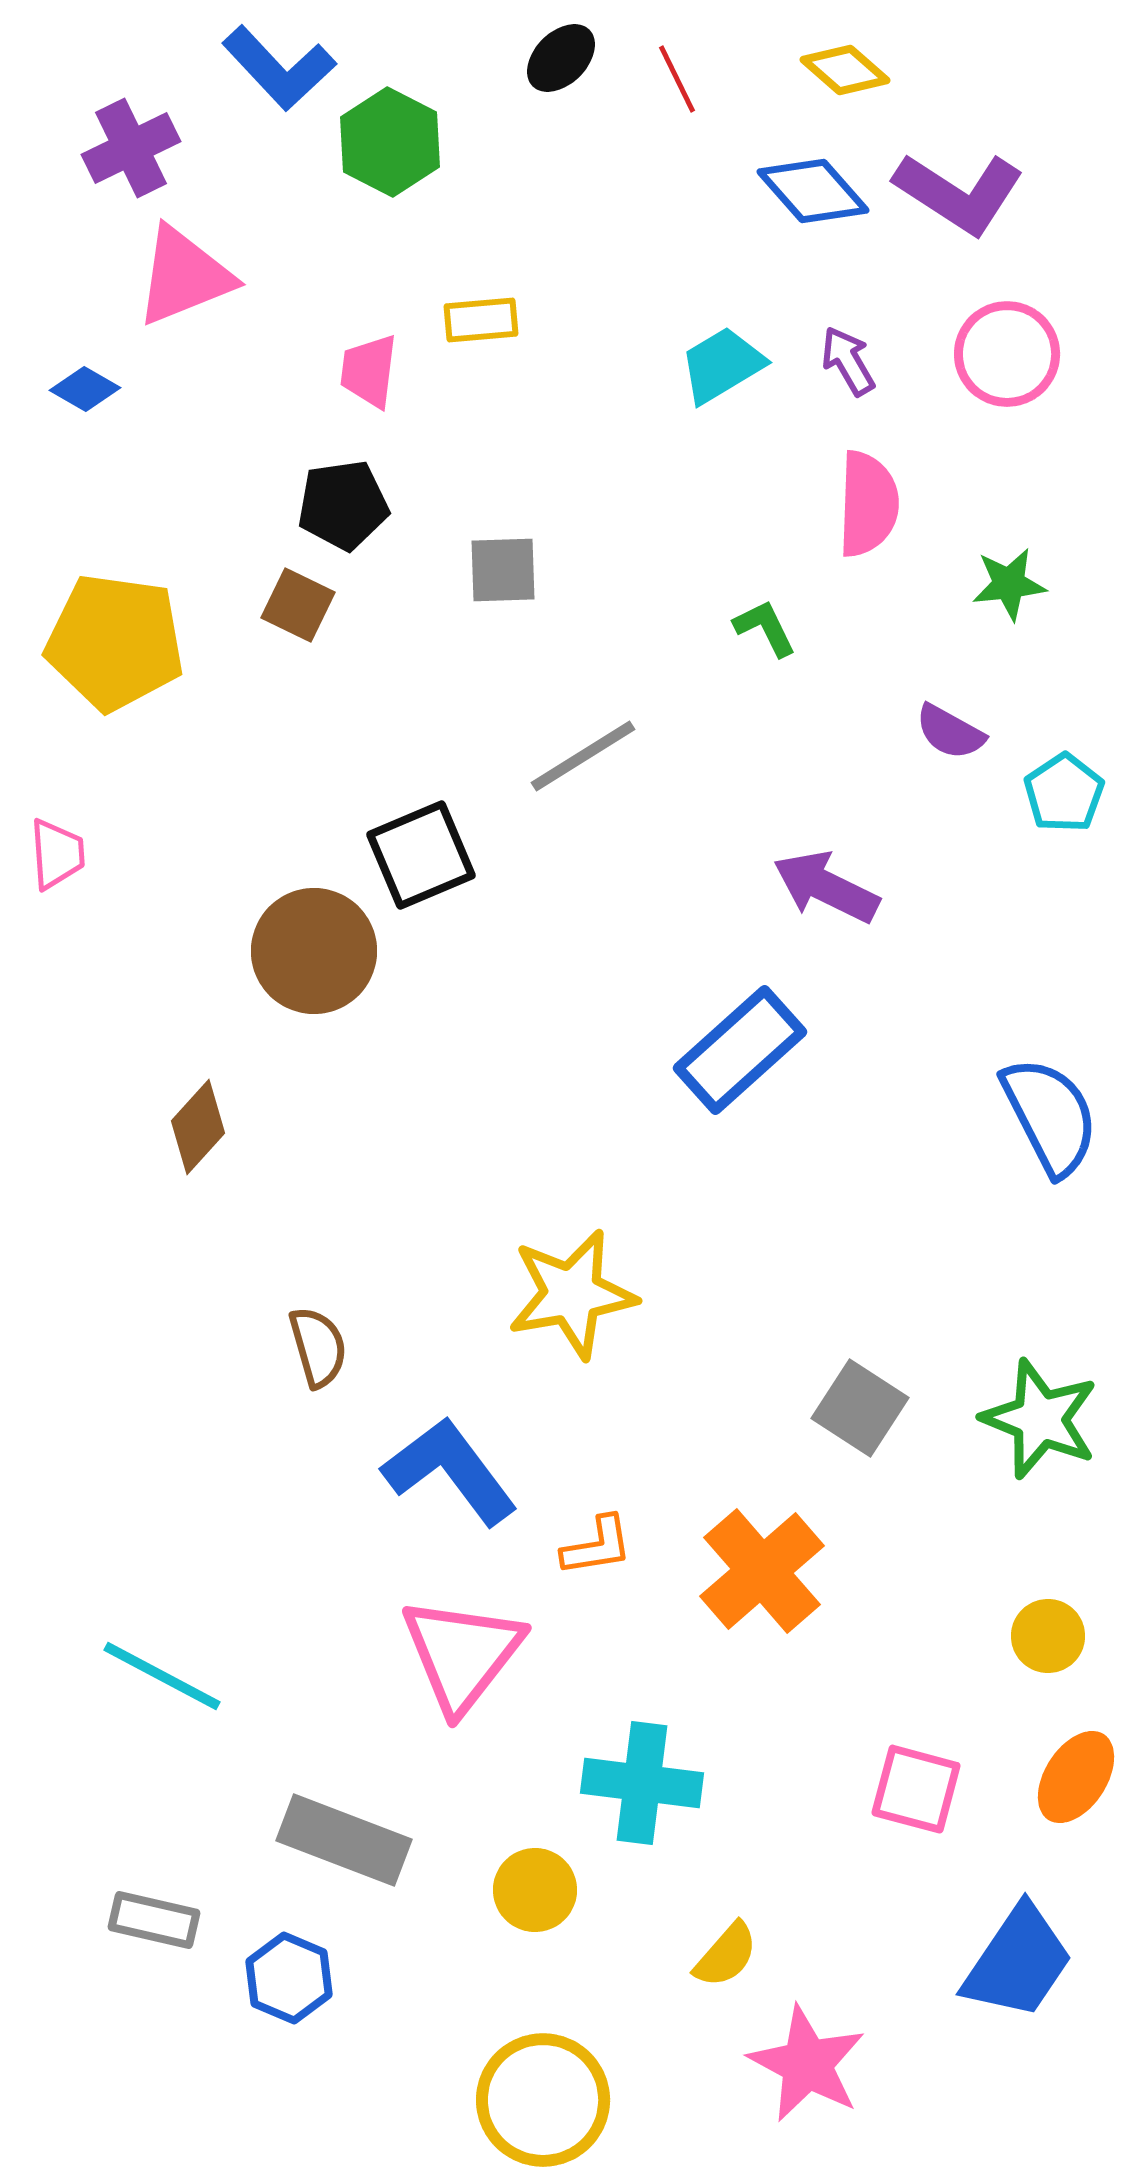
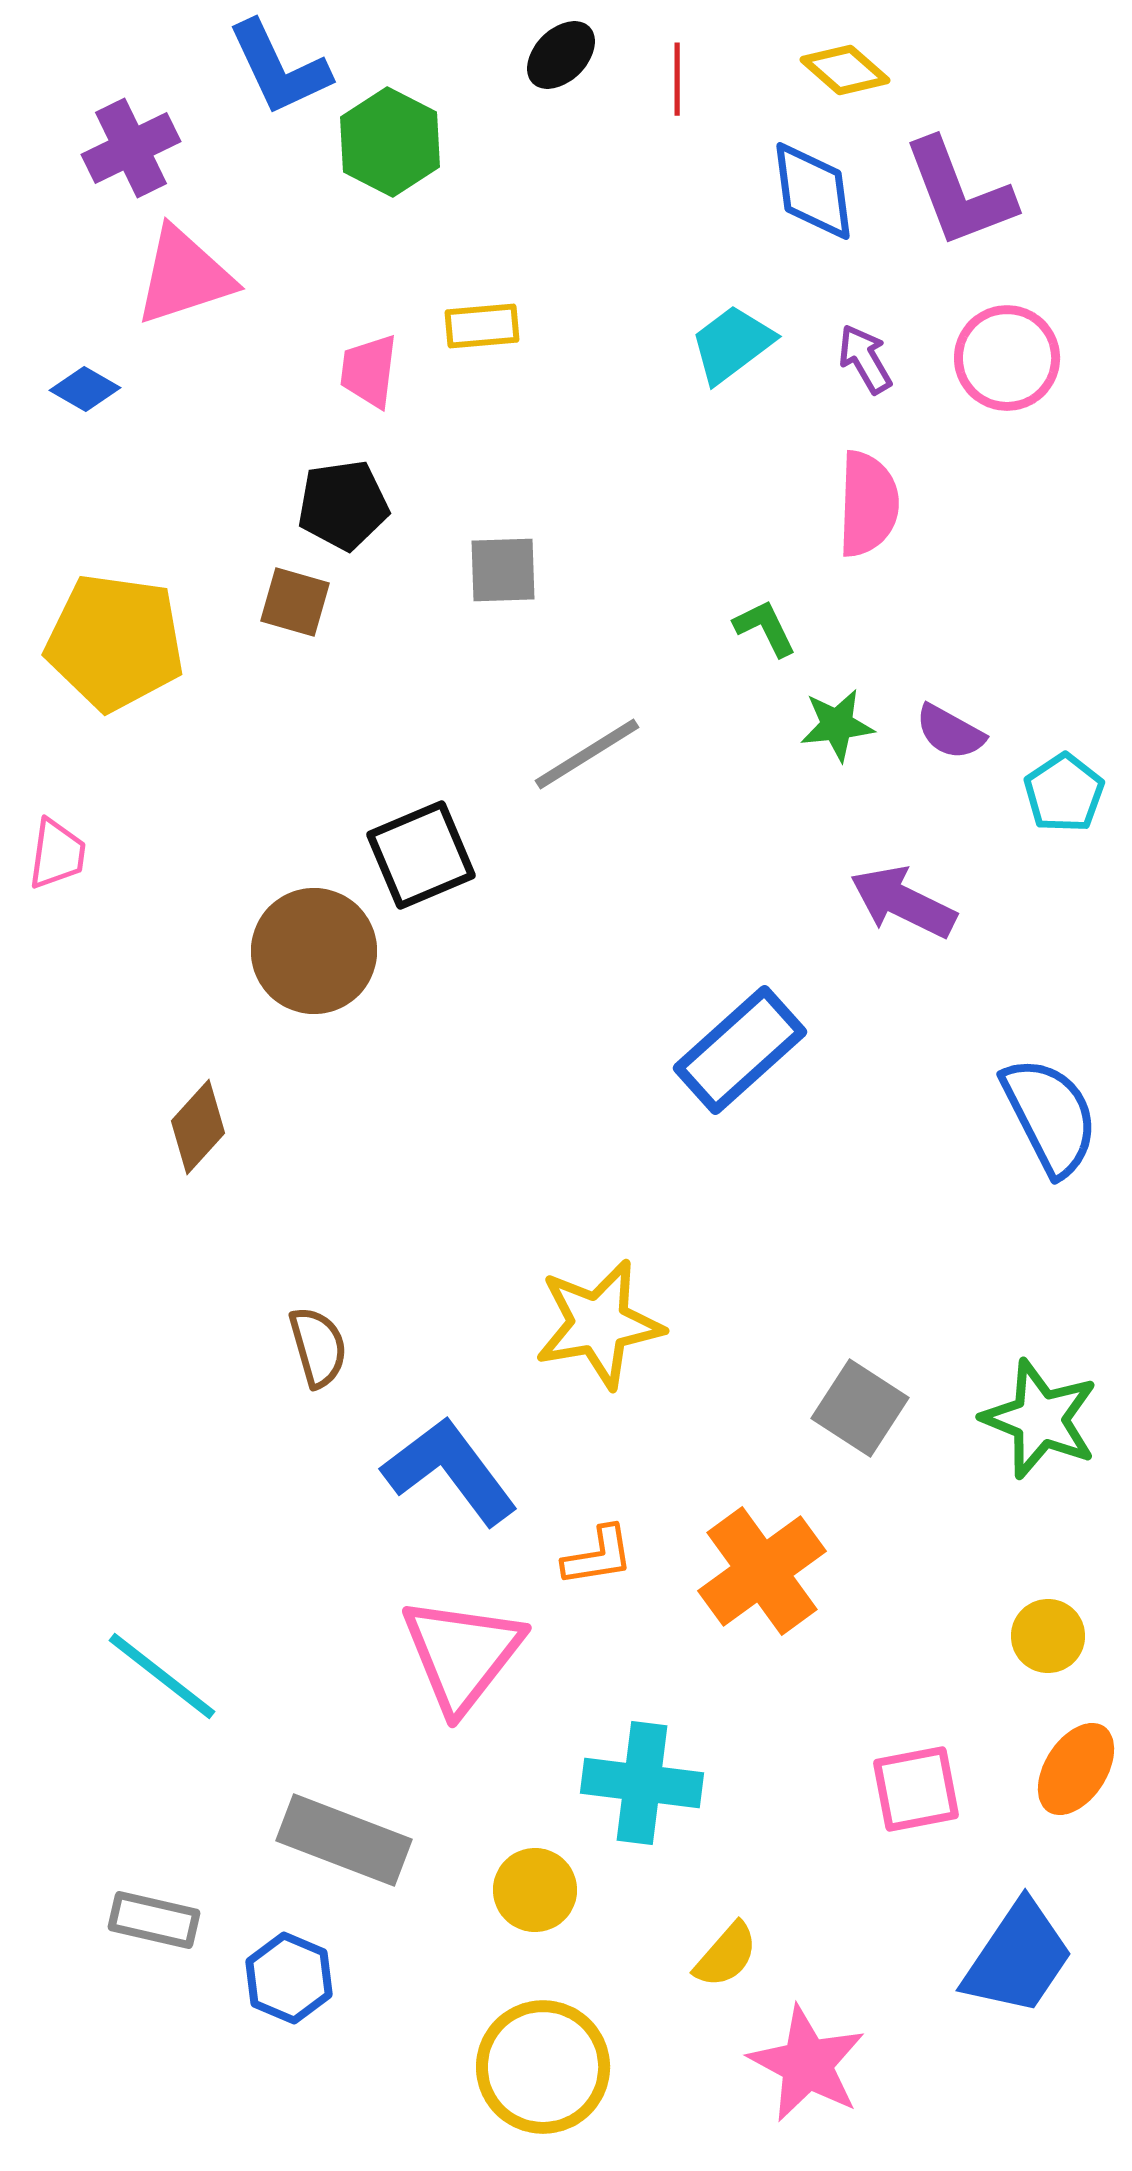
black ellipse at (561, 58): moved 3 px up
blue L-shape at (279, 68): rotated 18 degrees clockwise
red line at (677, 79): rotated 26 degrees clockwise
blue diamond at (813, 191): rotated 34 degrees clockwise
purple L-shape at (959, 193): rotated 36 degrees clockwise
pink triangle at (184, 276): rotated 4 degrees clockwise
yellow rectangle at (481, 320): moved 1 px right, 6 px down
pink circle at (1007, 354): moved 4 px down
purple arrow at (848, 361): moved 17 px right, 2 px up
cyan trapezoid at (722, 365): moved 10 px right, 21 px up; rotated 6 degrees counterclockwise
green star at (1009, 584): moved 172 px left, 141 px down
brown square at (298, 605): moved 3 px left, 3 px up; rotated 10 degrees counterclockwise
gray line at (583, 756): moved 4 px right, 2 px up
pink trapezoid at (57, 854): rotated 12 degrees clockwise
purple arrow at (826, 887): moved 77 px right, 15 px down
yellow star at (572, 1294): moved 27 px right, 30 px down
orange L-shape at (597, 1546): moved 1 px right, 10 px down
orange cross at (762, 1571): rotated 5 degrees clockwise
cyan line at (162, 1676): rotated 10 degrees clockwise
orange ellipse at (1076, 1777): moved 8 px up
pink square at (916, 1789): rotated 26 degrees counterclockwise
blue trapezoid at (1018, 1962): moved 4 px up
yellow circle at (543, 2100): moved 33 px up
